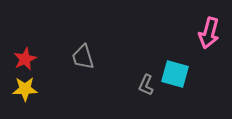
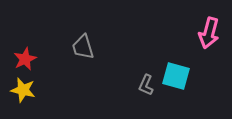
gray trapezoid: moved 10 px up
cyan square: moved 1 px right, 2 px down
yellow star: moved 2 px left, 1 px down; rotated 15 degrees clockwise
